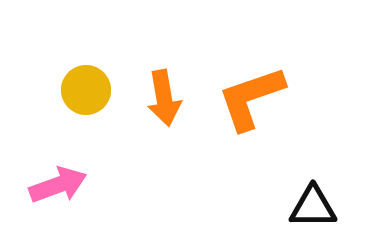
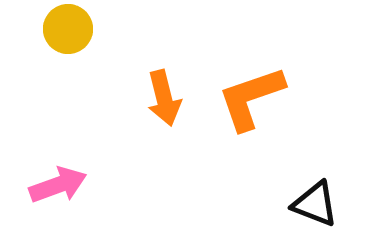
yellow circle: moved 18 px left, 61 px up
orange arrow: rotated 4 degrees counterclockwise
black triangle: moved 2 px right, 3 px up; rotated 21 degrees clockwise
